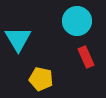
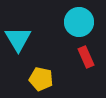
cyan circle: moved 2 px right, 1 px down
